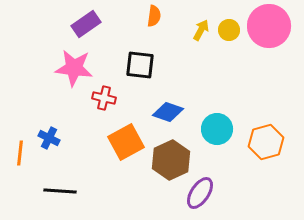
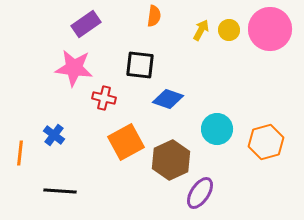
pink circle: moved 1 px right, 3 px down
blue diamond: moved 13 px up
blue cross: moved 5 px right, 3 px up; rotated 10 degrees clockwise
